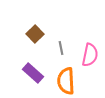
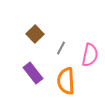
gray line: rotated 40 degrees clockwise
purple rectangle: rotated 10 degrees clockwise
